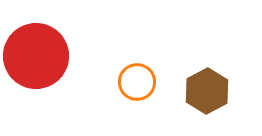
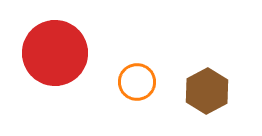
red circle: moved 19 px right, 3 px up
